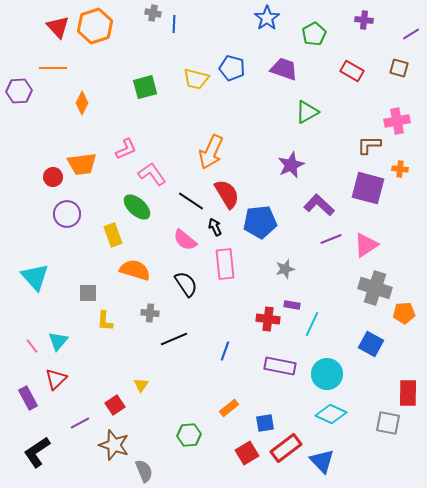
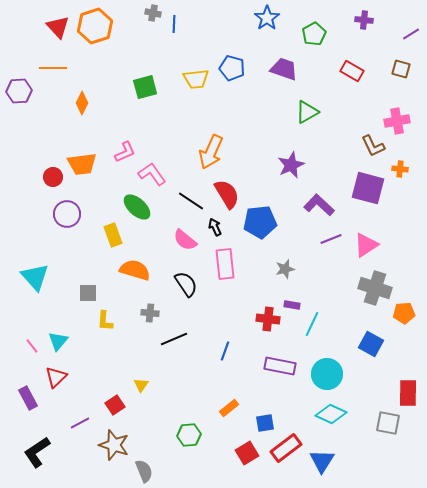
brown square at (399, 68): moved 2 px right, 1 px down
yellow trapezoid at (196, 79): rotated 20 degrees counterclockwise
brown L-shape at (369, 145): moved 4 px right, 1 px down; rotated 115 degrees counterclockwise
pink L-shape at (126, 149): moved 1 px left, 3 px down
red triangle at (56, 379): moved 2 px up
blue triangle at (322, 461): rotated 16 degrees clockwise
